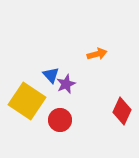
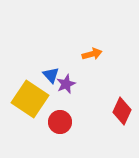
orange arrow: moved 5 px left
yellow square: moved 3 px right, 2 px up
red circle: moved 2 px down
